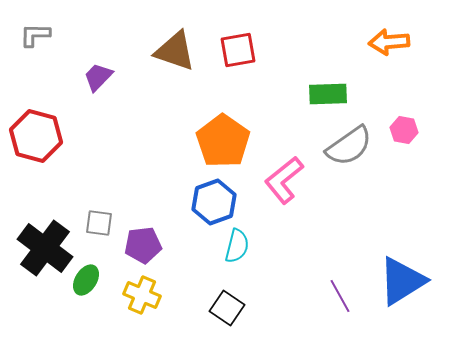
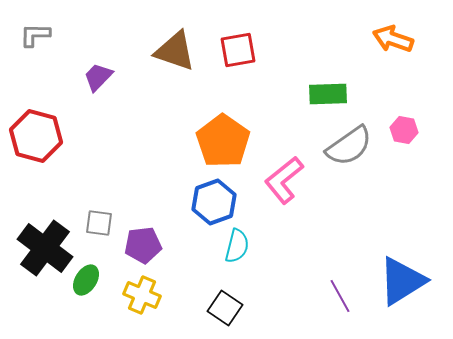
orange arrow: moved 4 px right, 3 px up; rotated 24 degrees clockwise
black square: moved 2 px left
